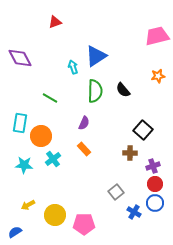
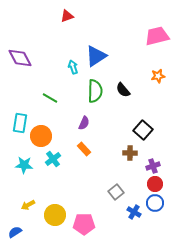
red triangle: moved 12 px right, 6 px up
